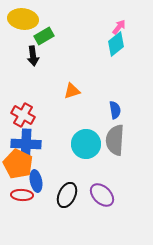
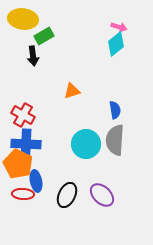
pink arrow: rotated 70 degrees clockwise
red ellipse: moved 1 px right, 1 px up
